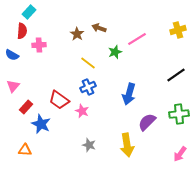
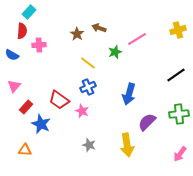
pink triangle: moved 1 px right
